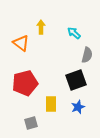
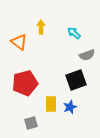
orange triangle: moved 2 px left, 1 px up
gray semicircle: rotated 56 degrees clockwise
blue star: moved 8 px left
